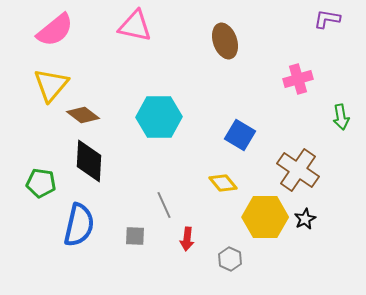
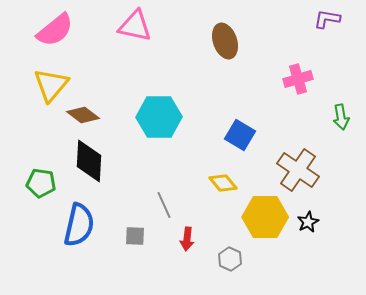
black star: moved 3 px right, 3 px down
